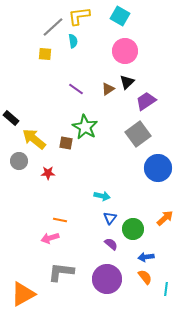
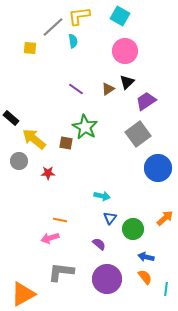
yellow square: moved 15 px left, 6 px up
purple semicircle: moved 12 px left
blue arrow: rotated 21 degrees clockwise
